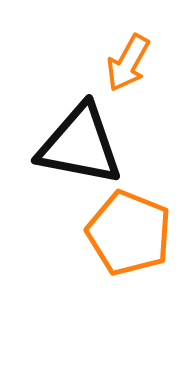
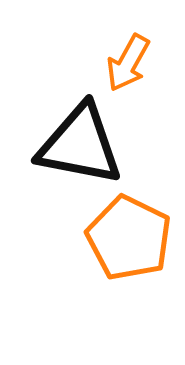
orange pentagon: moved 5 px down; rotated 4 degrees clockwise
